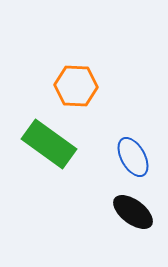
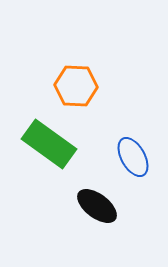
black ellipse: moved 36 px left, 6 px up
